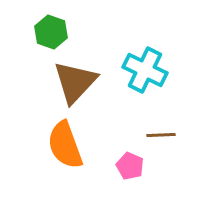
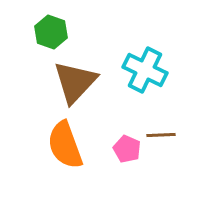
pink pentagon: moved 3 px left, 17 px up
